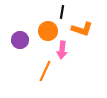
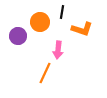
orange circle: moved 8 px left, 9 px up
purple circle: moved 2 px left, 4 px up
pink arrow: moved 4 px left
orange line: moved 2 px down
